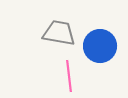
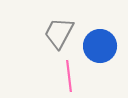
gray trapezoid: rotated 72 degrees counterclockwise
